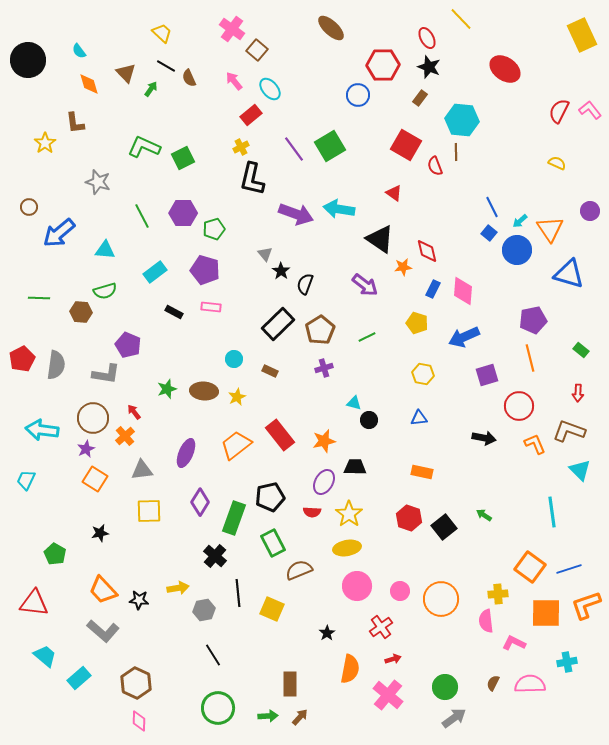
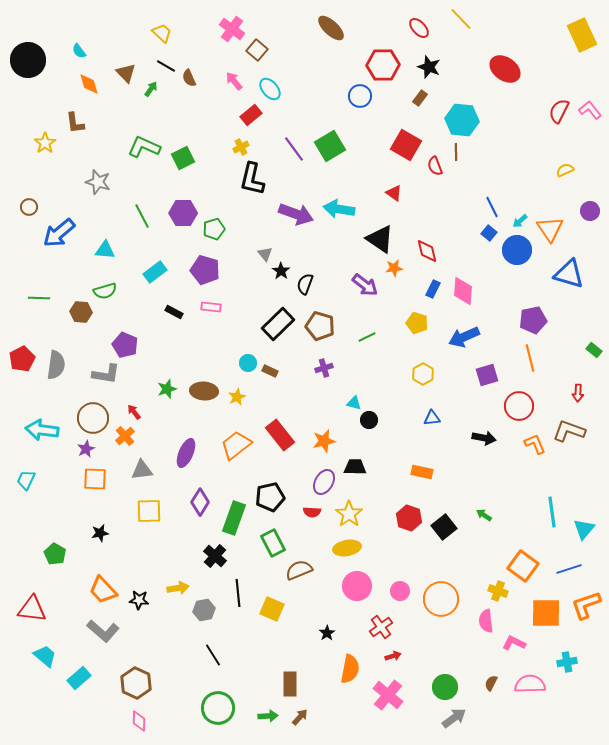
red ellipse at (427, 38): moved 8 px left, 10 px up; rotated 15 degrees counterclockwise
blue circle at (358, 95): moved 2 px right, 1 px down
yellow semicircle at (557, 163): moved 8 px right, 7 px down; rotated 48 degrees counterclockwise
orange star at (403, 267): moved 9 px left, 1 px down
brown pentagon at (320, 330): moved 4 px up; rotated 24 degrees counterclockwise
purple pentagon at (128, 345): moved 3 px left
green rectangle at (581, 350): moved 13 px right
cyan circle at (234, 359): moved 14 px right, 4 px down
yellow hexagon at (423, 374): rotated 20 degrees clockwise
blue triangle at (419, 418): moved 13 px right
cyan triangle at (580, 470): moved 4 px right, 59 px down; rotated 25 degrees clockwise
orange square at (95, 479): rotated 30 degrees counterclockwise
orange square at (530, 567): moved 7 px left, 1 px up
yellow cross at (498, 594): moved 3 px up; rotated 24 degrees clockwise
red triangle at (34, 603): moved 2 px left, 6 px down
red arrow at (393, 659): moved 3 px up
brown semicircle at (493, 683): moved 2 px left
